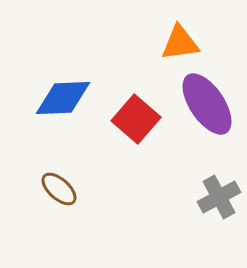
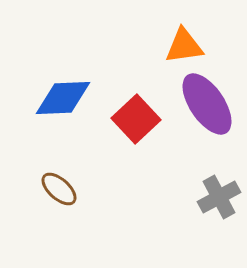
orange triangle: moved 4 px right, 3 px down
red square: rotated 6 degrees clockwise
